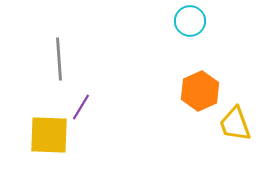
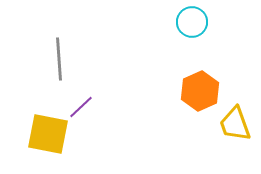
cyan circle: moved 2 px right, 1 px down
purple line: rotated 16 degrees clockwise
yellow square: moved 1 px left, 1 px up; rotated 9 degrees clockwise
